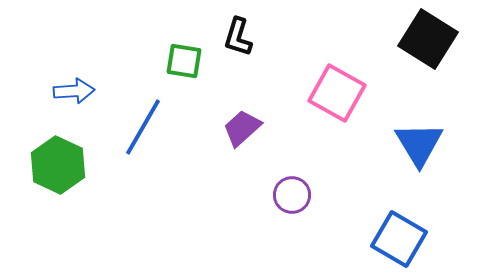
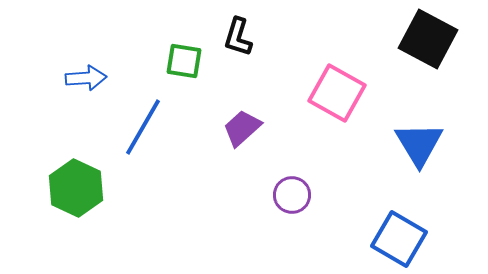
black square: rotated 4 degrees counterclockwise
blue arrow: moved 12 px right, 13 px up
green hexagon: moved 18 px right, 23 px down
